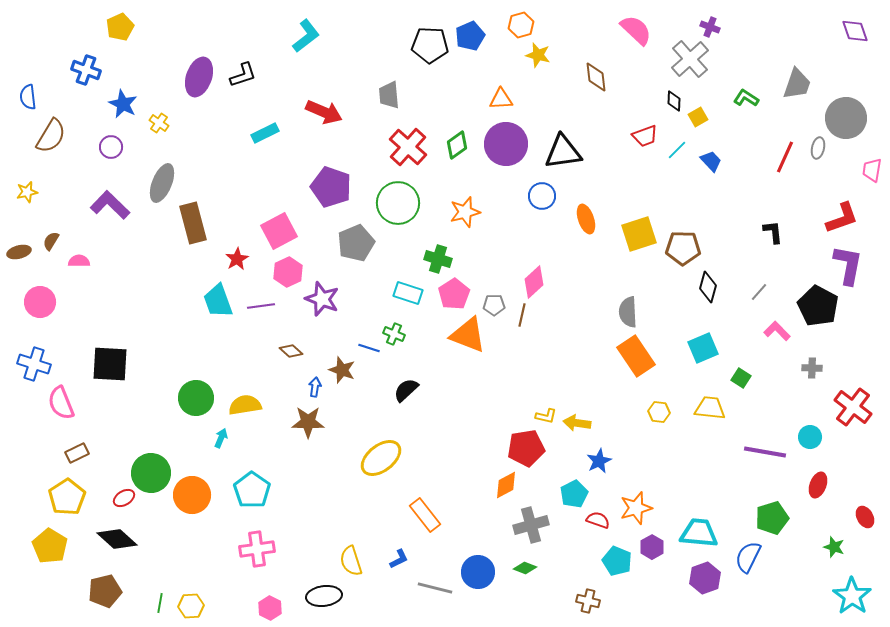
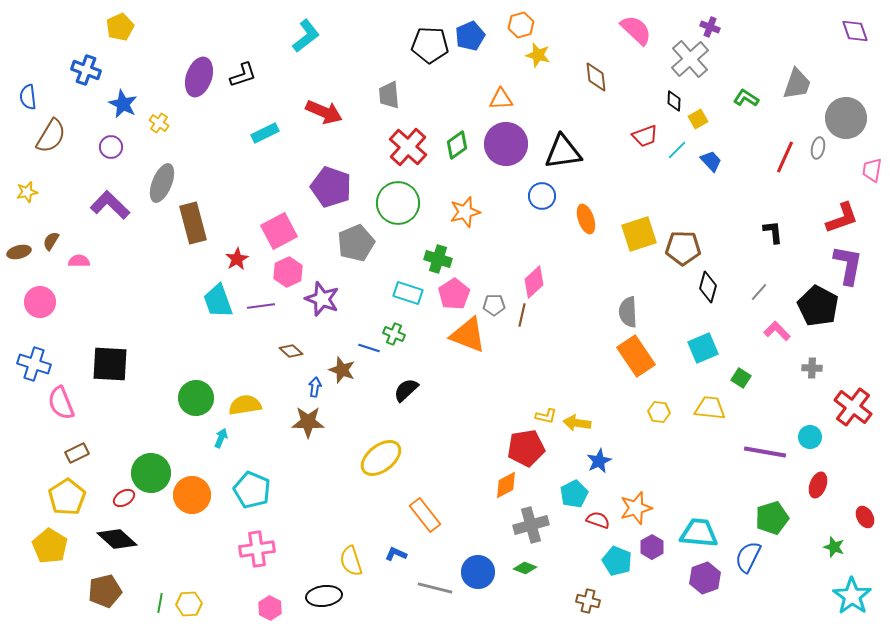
yellow square at (698, 117): moved 2 px down
cyan pentagon at (252, 490): rotated 12 degrees counterclockwise
blue L-shape at (399, 559): moved 3 px left, 5 px up; rotated 130 degrees counterclockwise
yellow hexagon at (191, 606): moved 2 px left, 2 px up
